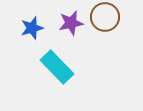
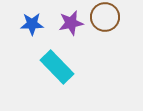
blue star: moved 4 px up; rotated 15 degrees clockwise
